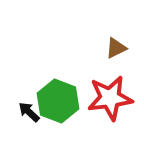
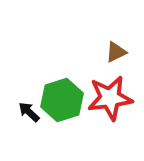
brown triangle: moved 4 px down
green hexagon: moved 4 px right, 1 px up; rotated 21 degrees clockwise
